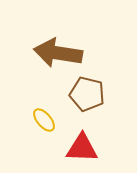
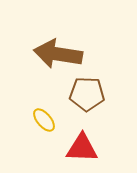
brown arrow: moved 1 px down
brown pentagon: rotated 12 degrees counterclockwise
